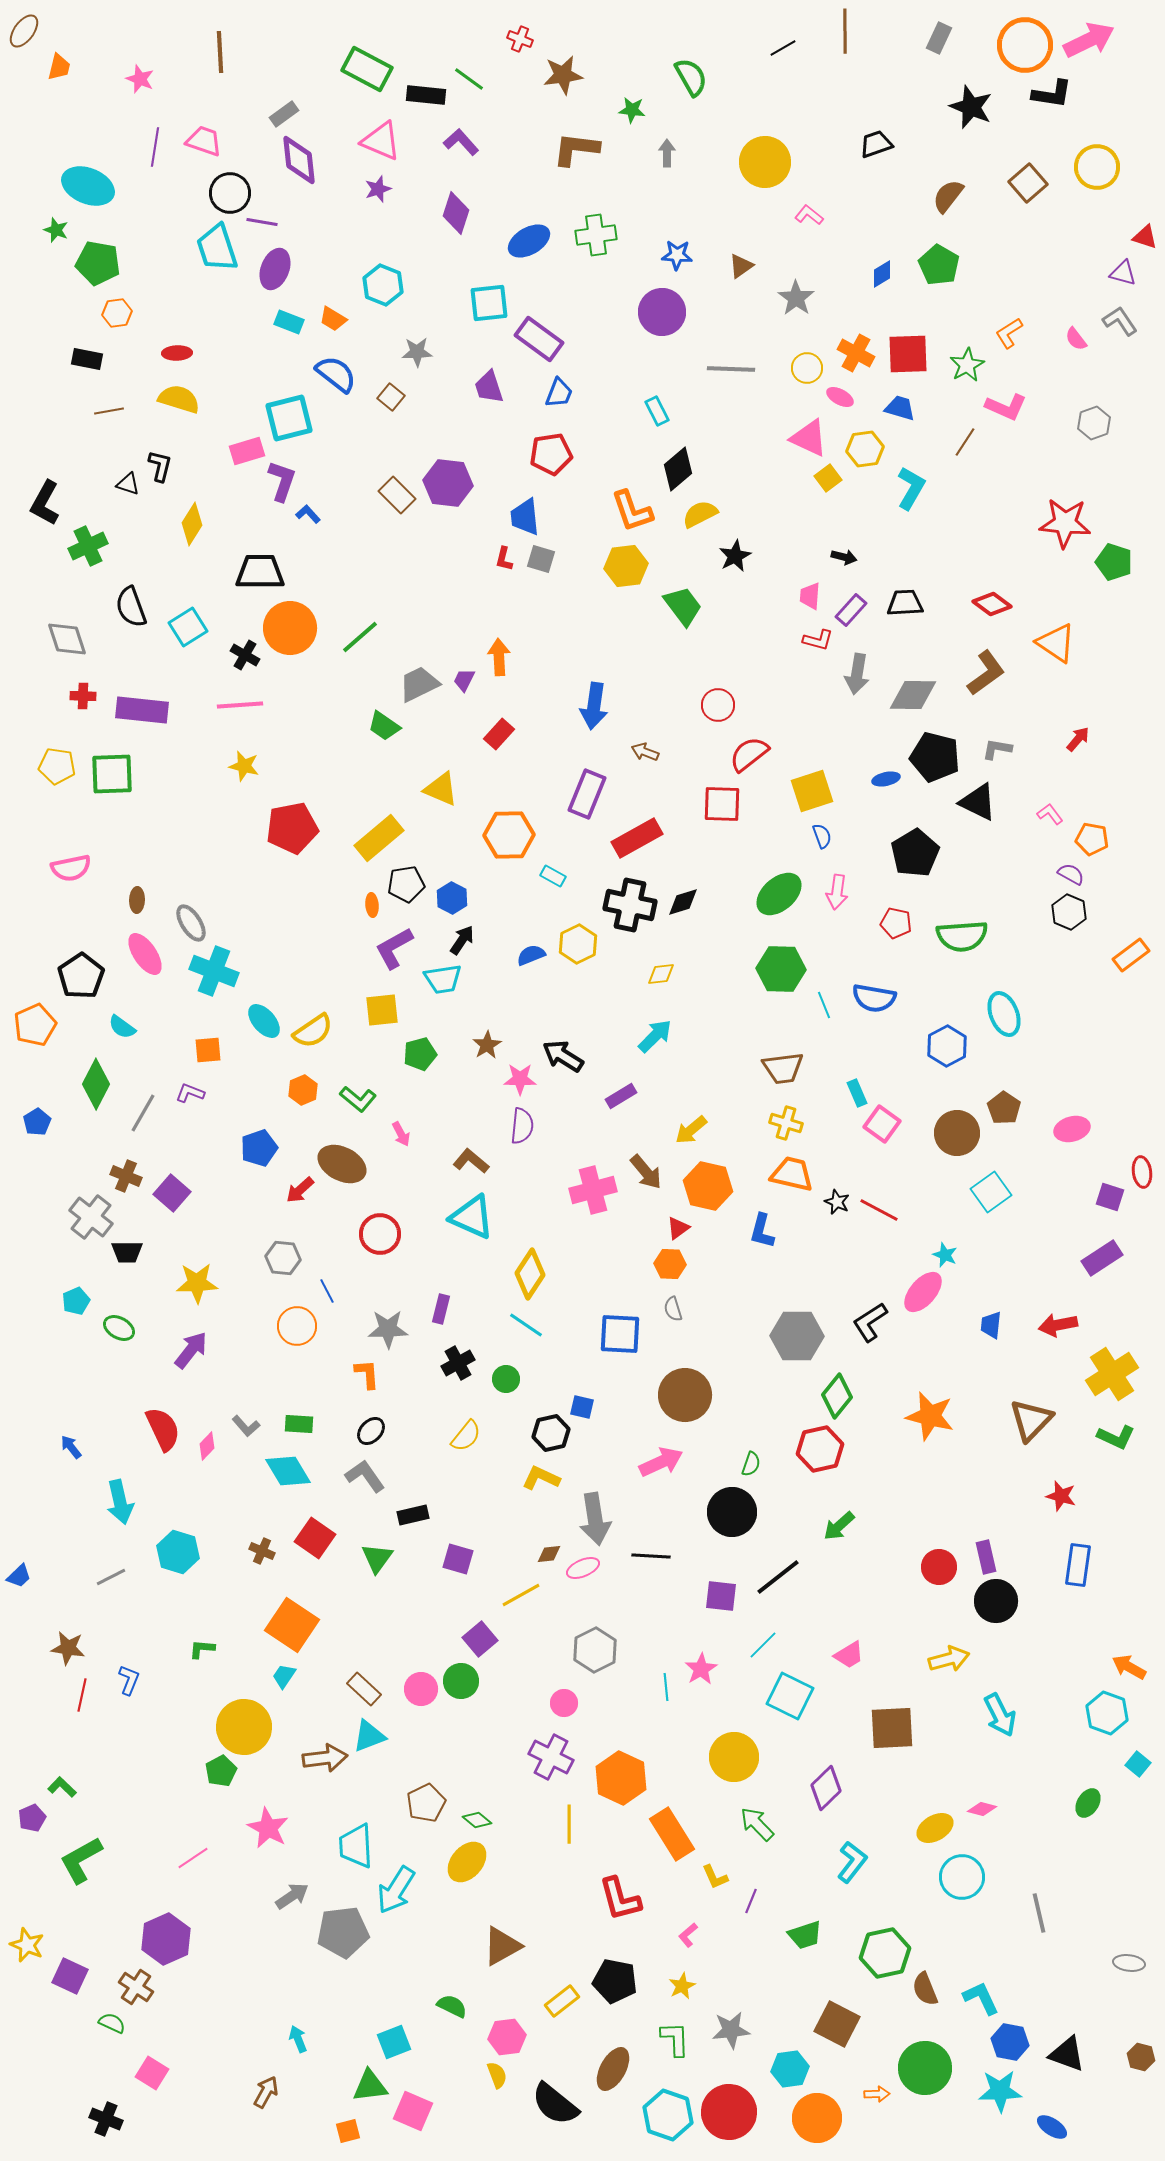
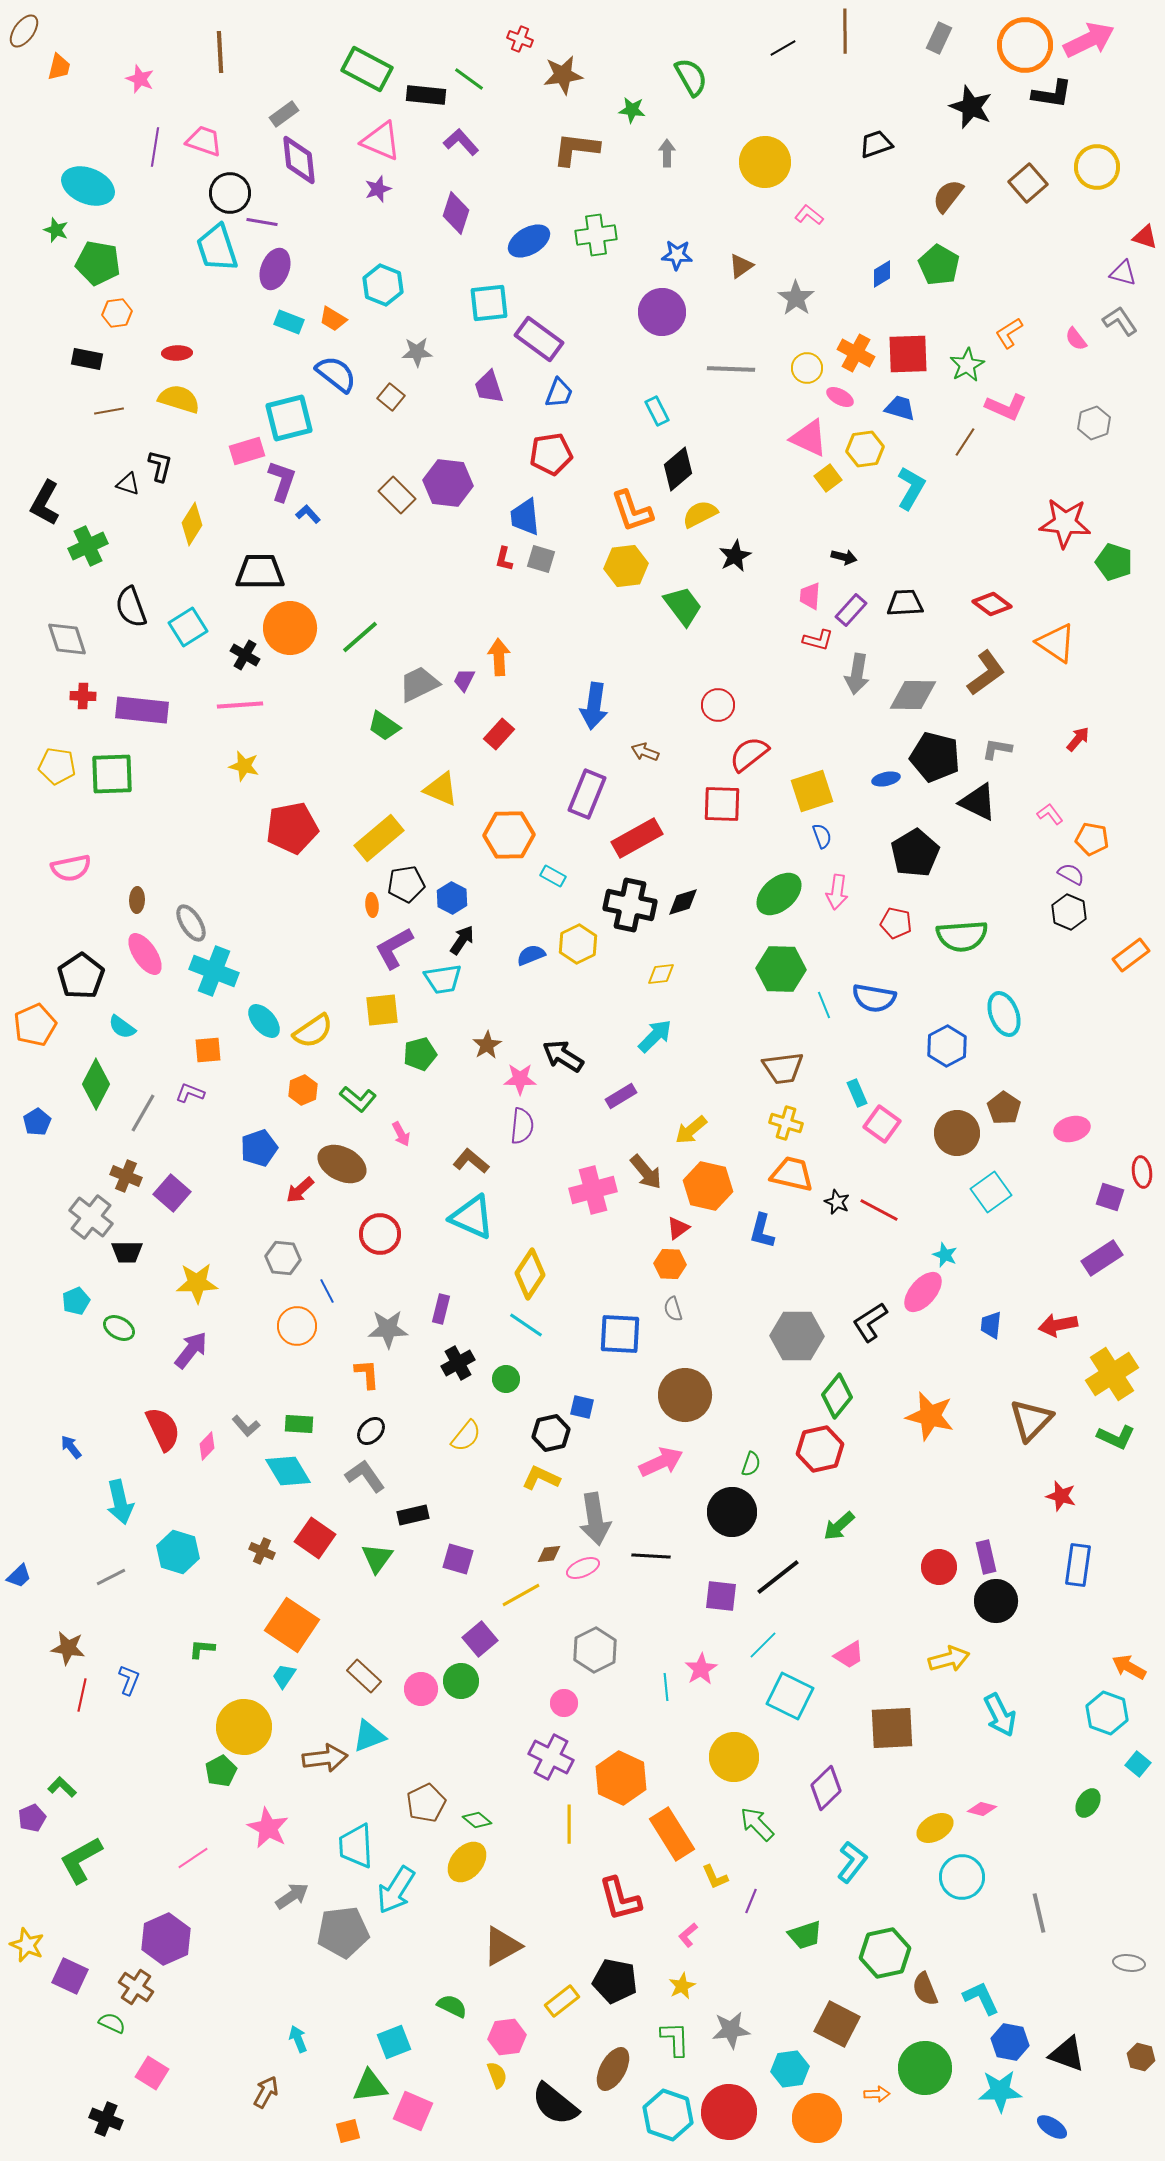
brown rectangle at (364, 1689): moved 13 px up
